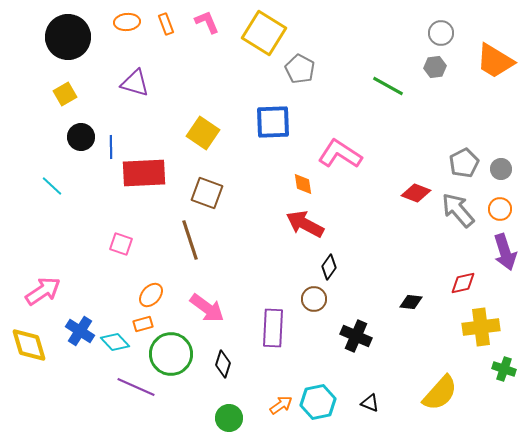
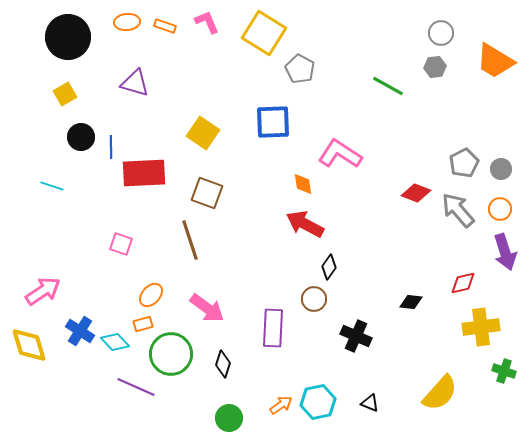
orange rectangle at (166, 24): moved 1 px left, 2 px down; rotated 50 degrees counterclockwise
cyan line at (52, 186): rotated 25 degrees counterclockwise
green cross at (504, 369): moved 2 px down
